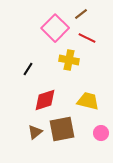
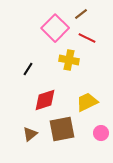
yellow trapezoid: moved 1 px left, 1 px down; rotated 40 degrees counterclockwise
brown triangle: moved 5 px left, 2 px down
